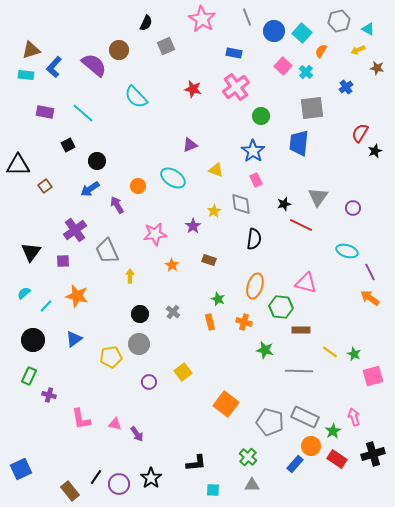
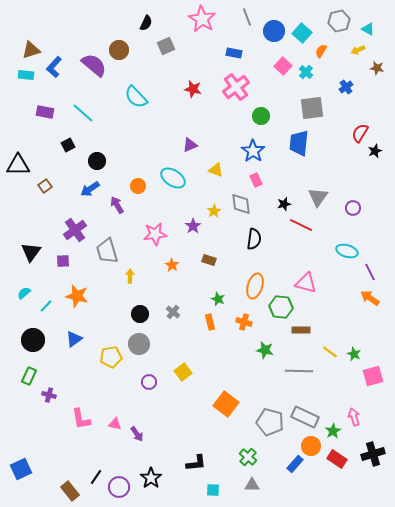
gray trapezoid at (107, 251): rotated 8 degrees clockwise
purple circle at (119, 484): moved 3 px down
